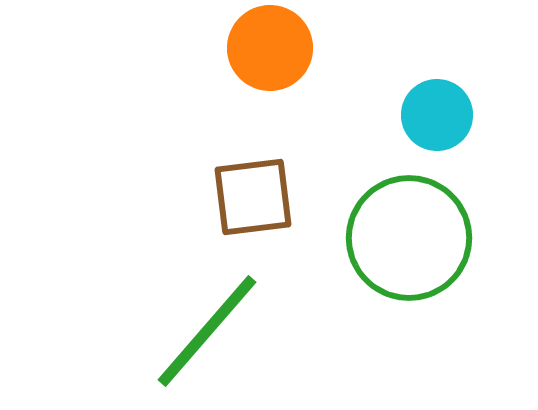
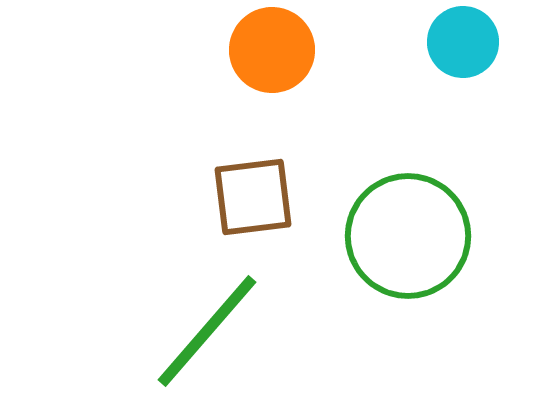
orange circle: moved 2 px right, 2 px down
cyan circle: moved 26 px right, 73 px up
green circle: moved 1 px left, 2 px up
